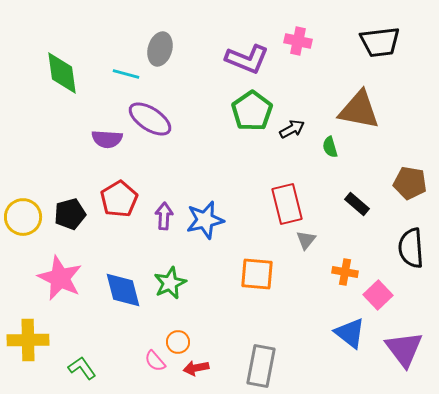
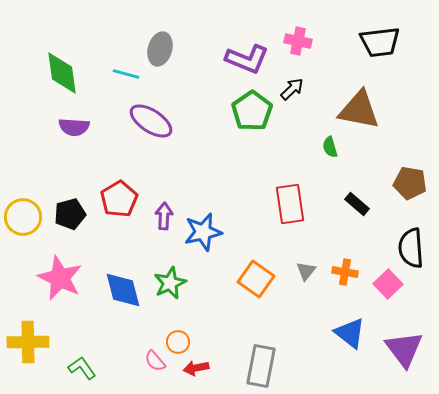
purple ellipse: moved 1 px right, 2 px down
black arrow: moved 40 px up; rotated 15 degrees counterclockwise
purple semicircle: moved 33 px left, 12 px up
red rectangle: moved 3 px right; rotated 6 degrees clockwise
blue star: moved 2 px left, 12 px down
gray triangle: moved 31 px down
orange square: moved 1 px left, 5 px down; rotated 30 degrees clockwise
pink square: moved 10 px right, 11 px up
yellow cross: moved 2 px down
